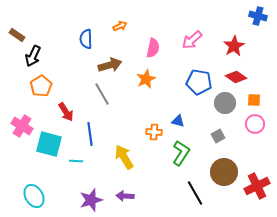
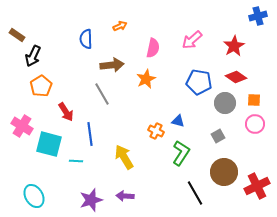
blue cross: rotated 30 degrees counterclockwise
brown arrow: moved 2 px right; rotated 10 degrees clockwise
orange cross: moved 2 px right, 1 px up; rotated 21 degrees clockwise
